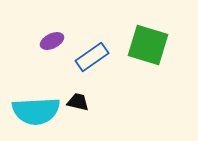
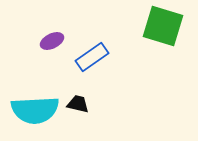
green square: moved 15 px right, 19 px up
black trapezoid: moved 2 px down
cyan semicircle: moved 1 px left, 1 px up
